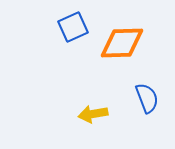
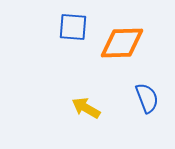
blue square: rotated 28 degrees clockwise
yellow arrow: moved 7 px left, 6 px up; rotated 40 degrees clockwise
